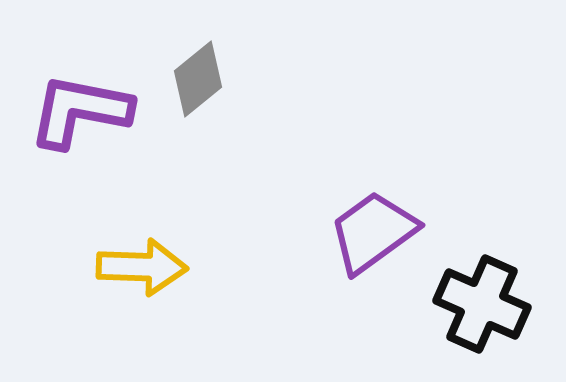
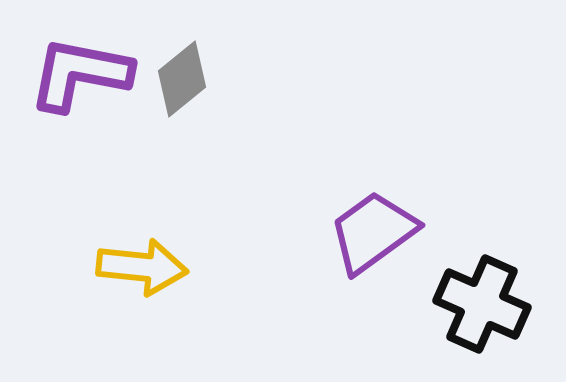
gray diamond: moved 16 px left
purple L-shape: moved 37 px up
yellow arrow: rotated 4 degrees clockwise
